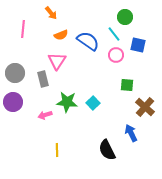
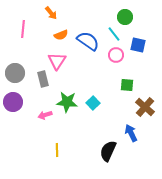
black semicircle: moved 1 px right, 1 px down; rotated 50 degrees clockwise
